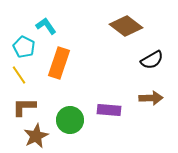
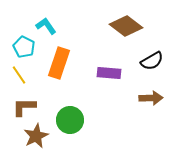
black semicircle: moved 1 px down
purple rectangle: moved 37 px up
